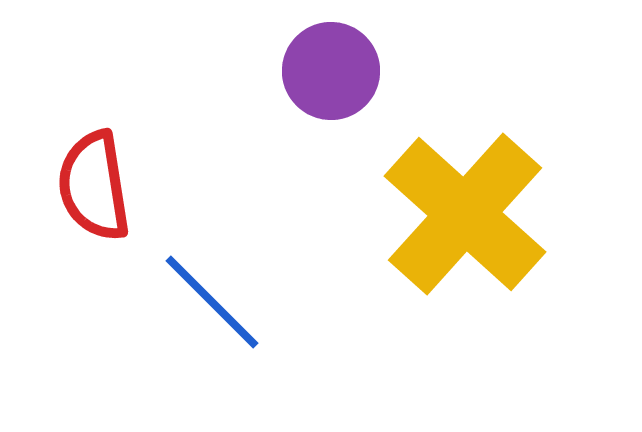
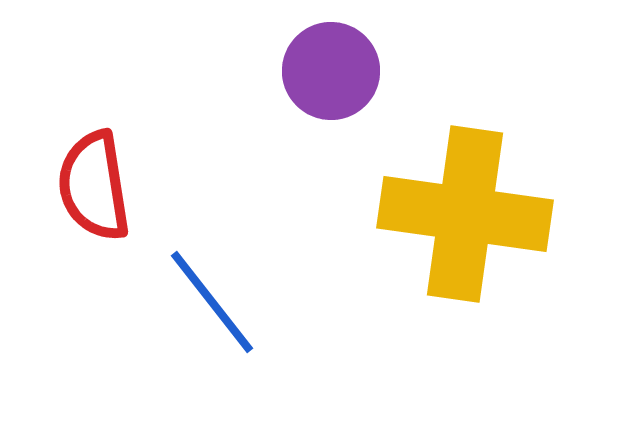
yellow cross: rotated 34 degrees counterclockwise
blue line: rotated 7 degrees clockwise
